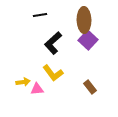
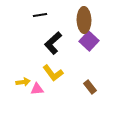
purple square: moved 1 px right, 1 px down
